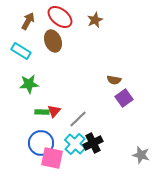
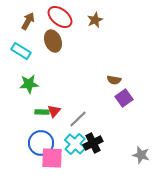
pink square: rotated 10 degrees counterclockwise
